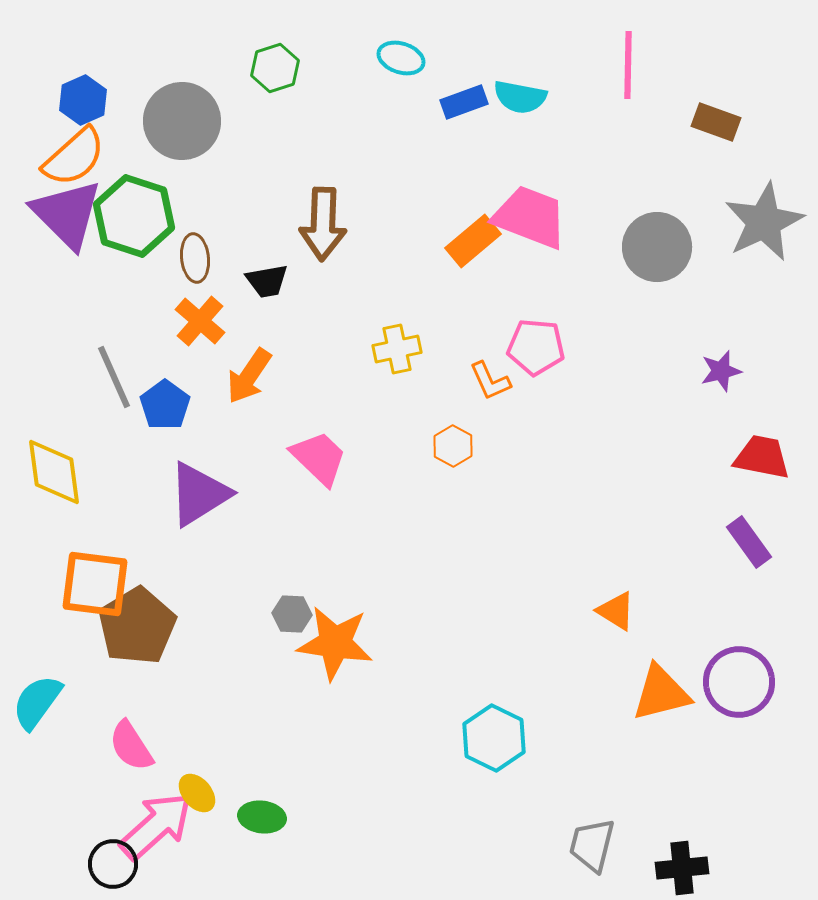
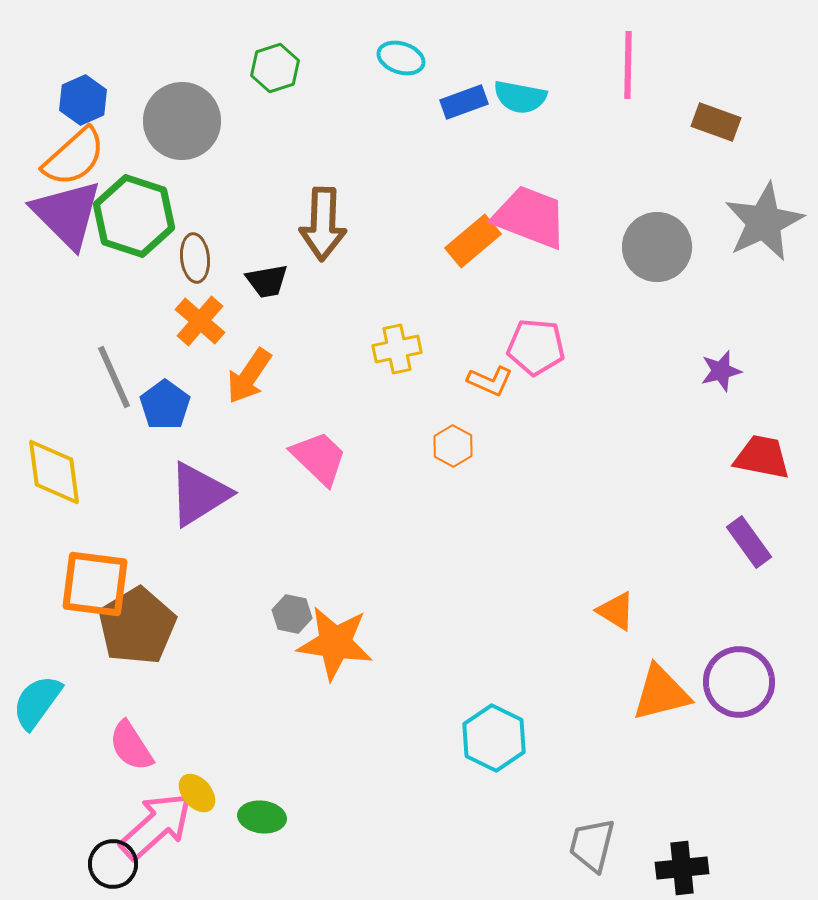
orange L-shape at (490, 381): rotated 42 degrees counterclockwise
gray hexagon at (292, 614): rotated 9 degrees clockwise
